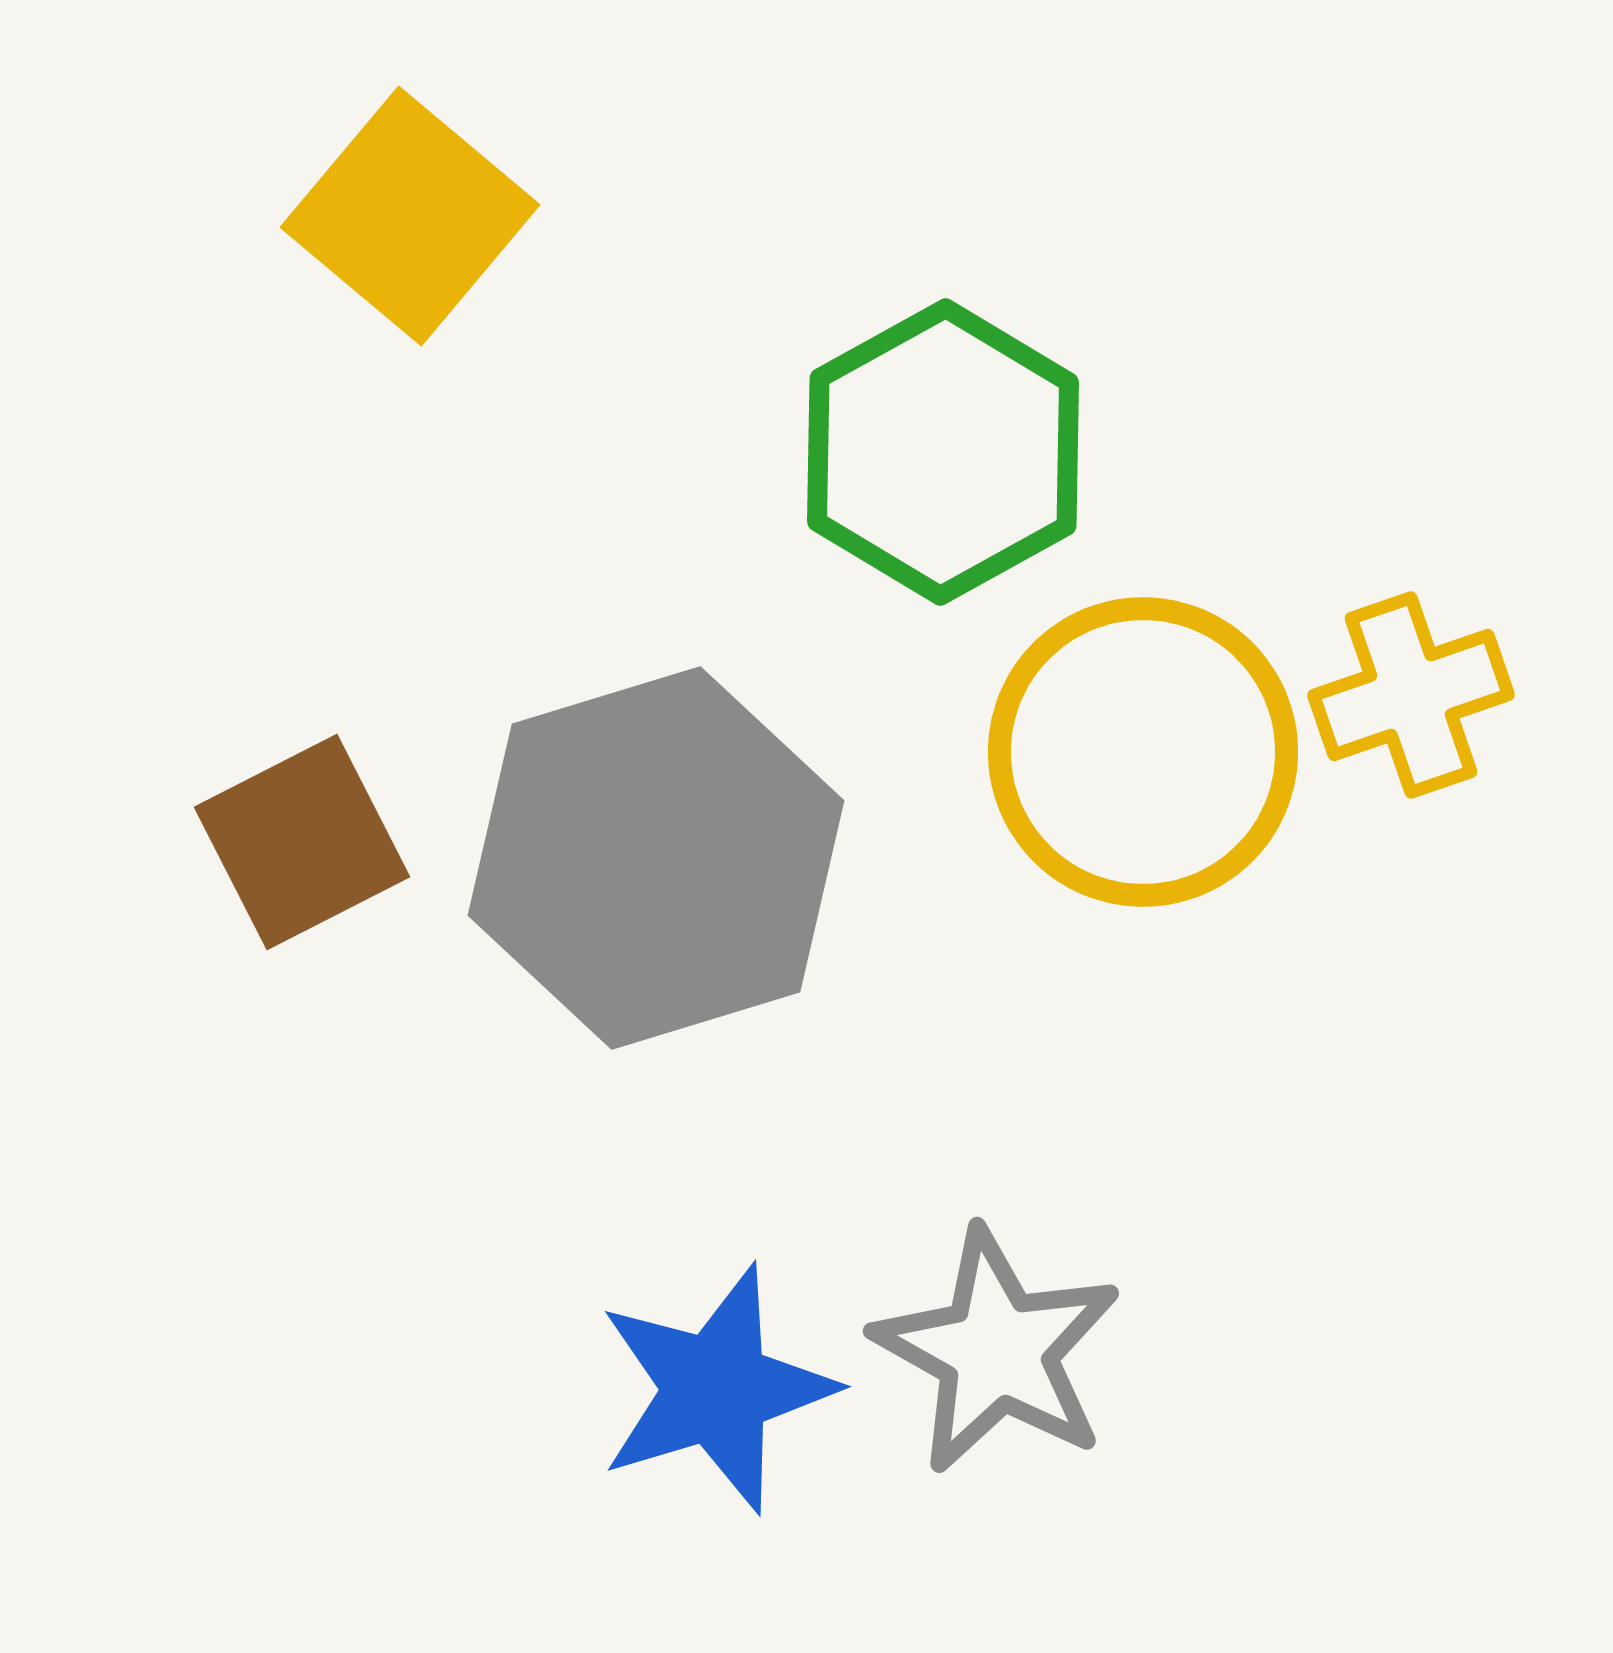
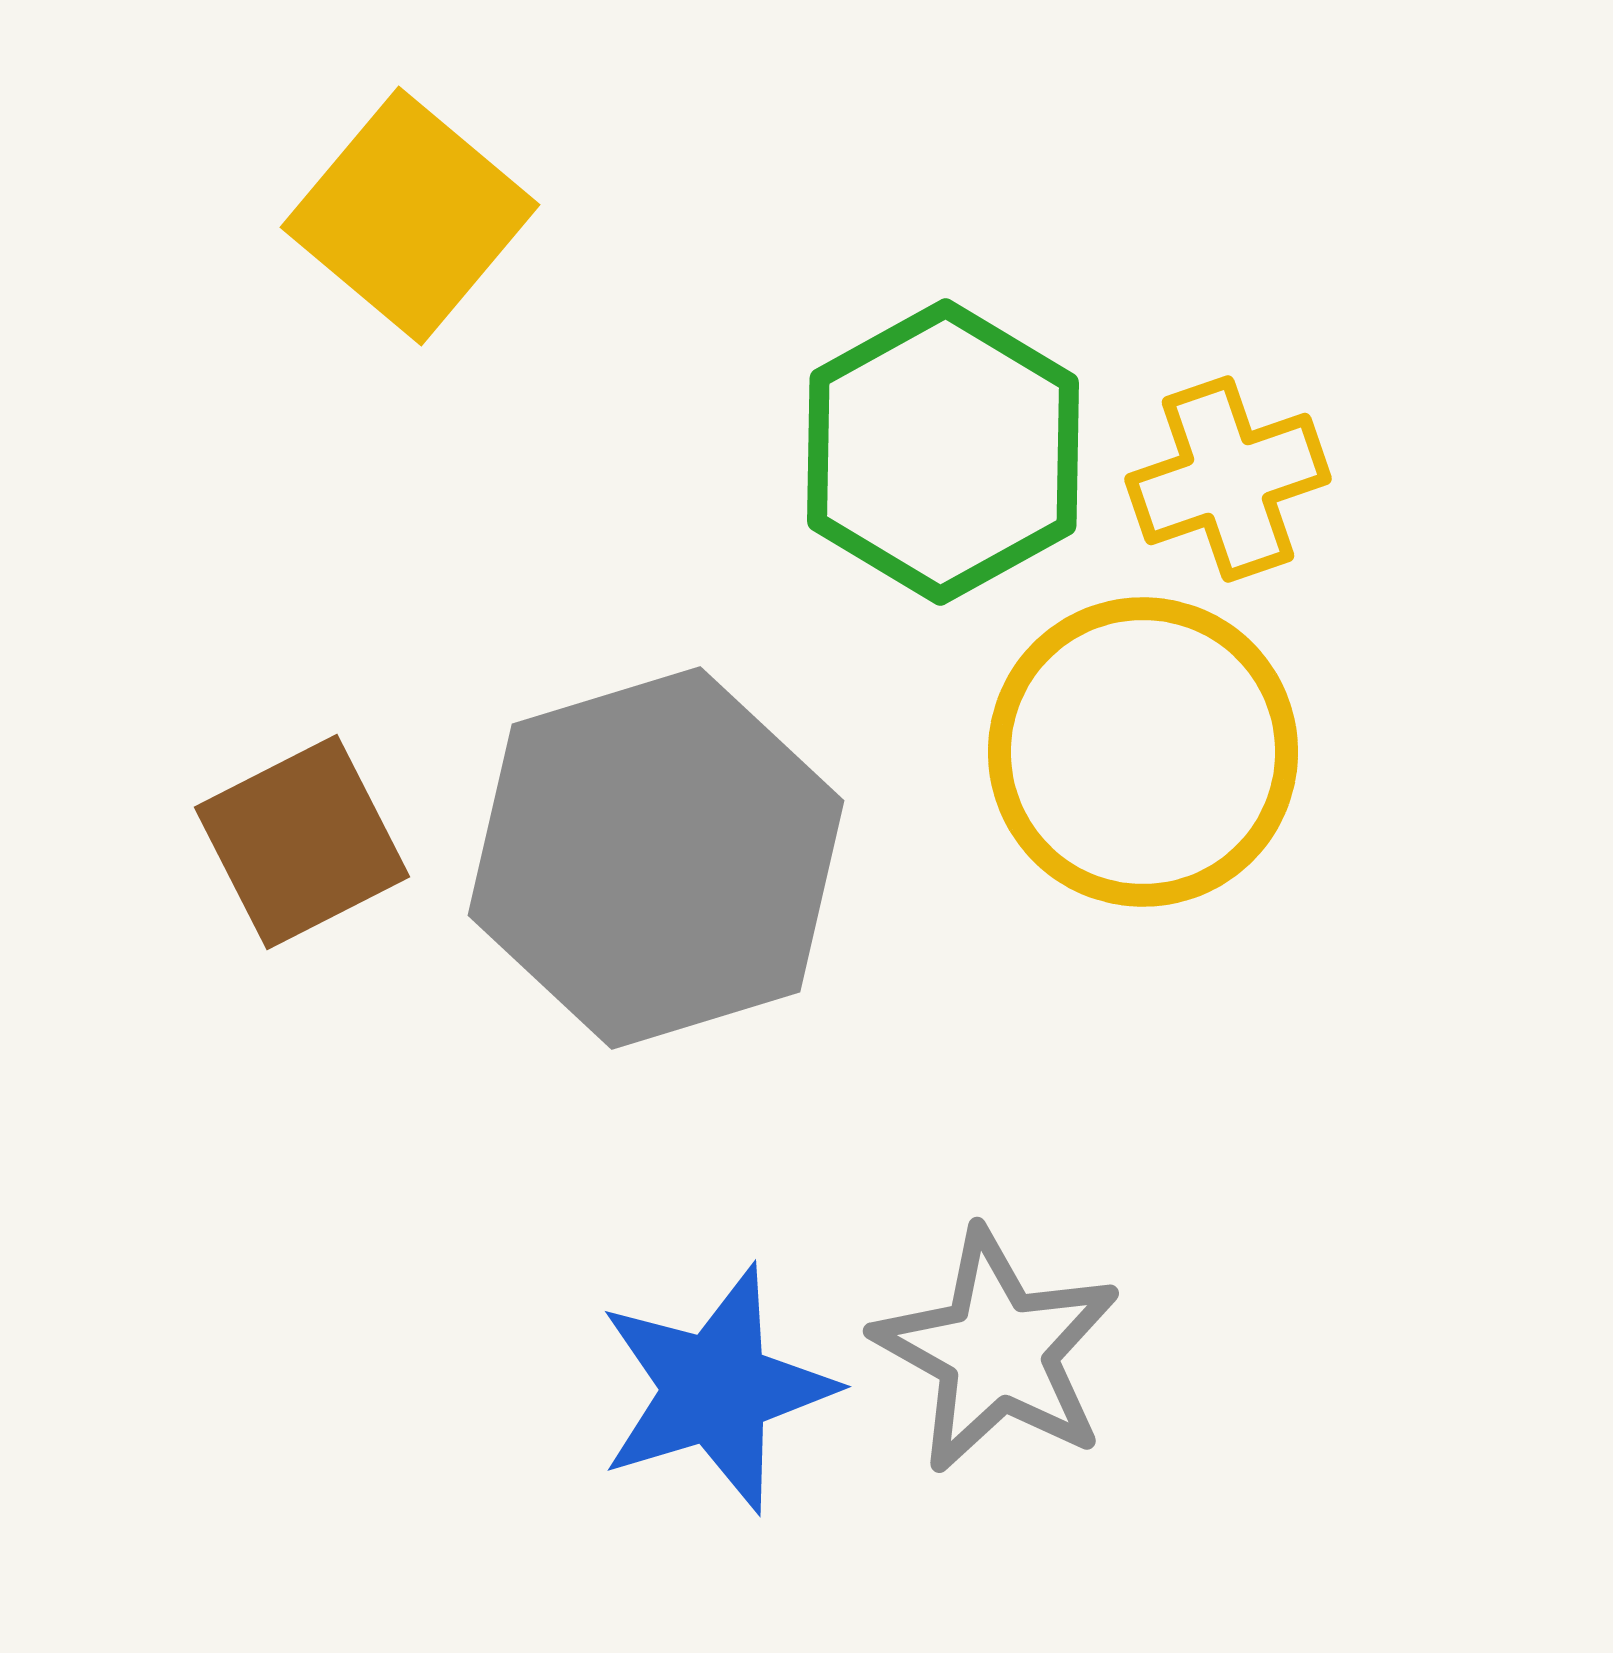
yellow cross: moved 183 px left, 216 px up
